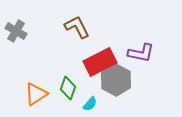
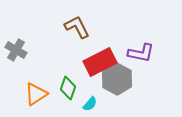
gray cross: moved 19 px down
gray hexagon: moved 1 px right, 1 px up
